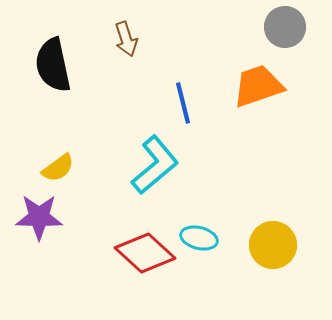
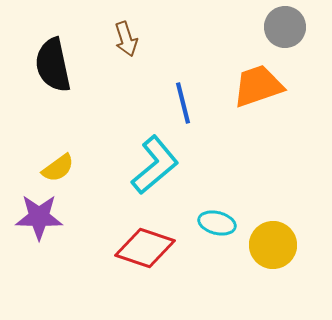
cyan ellipse: moved 18 px right, 15 px up
red diamond: moved 5 px up; rotated 24 degrees counterclockwise
